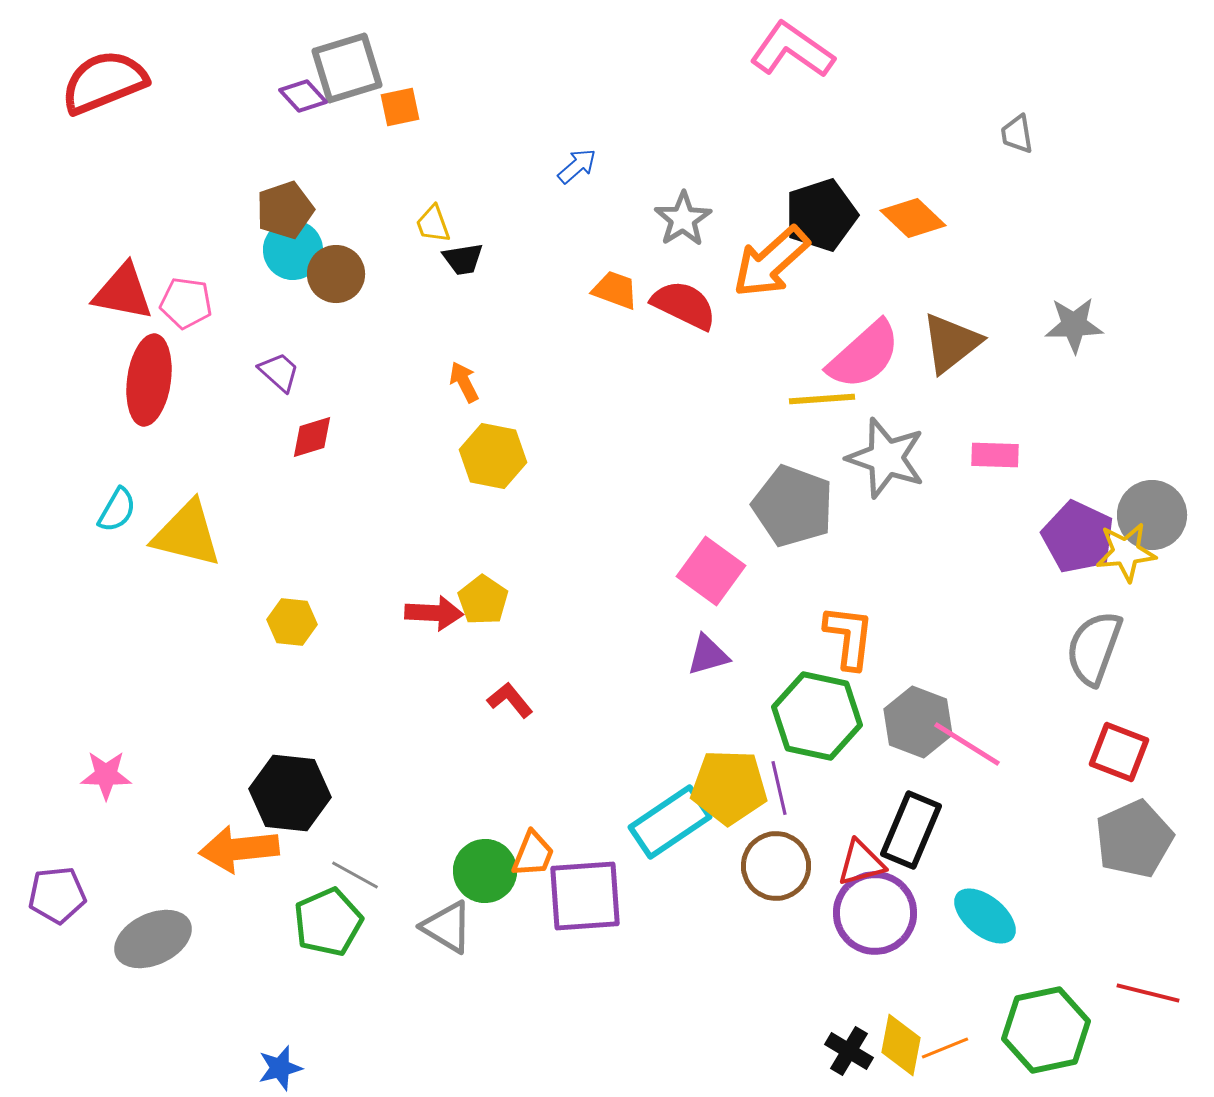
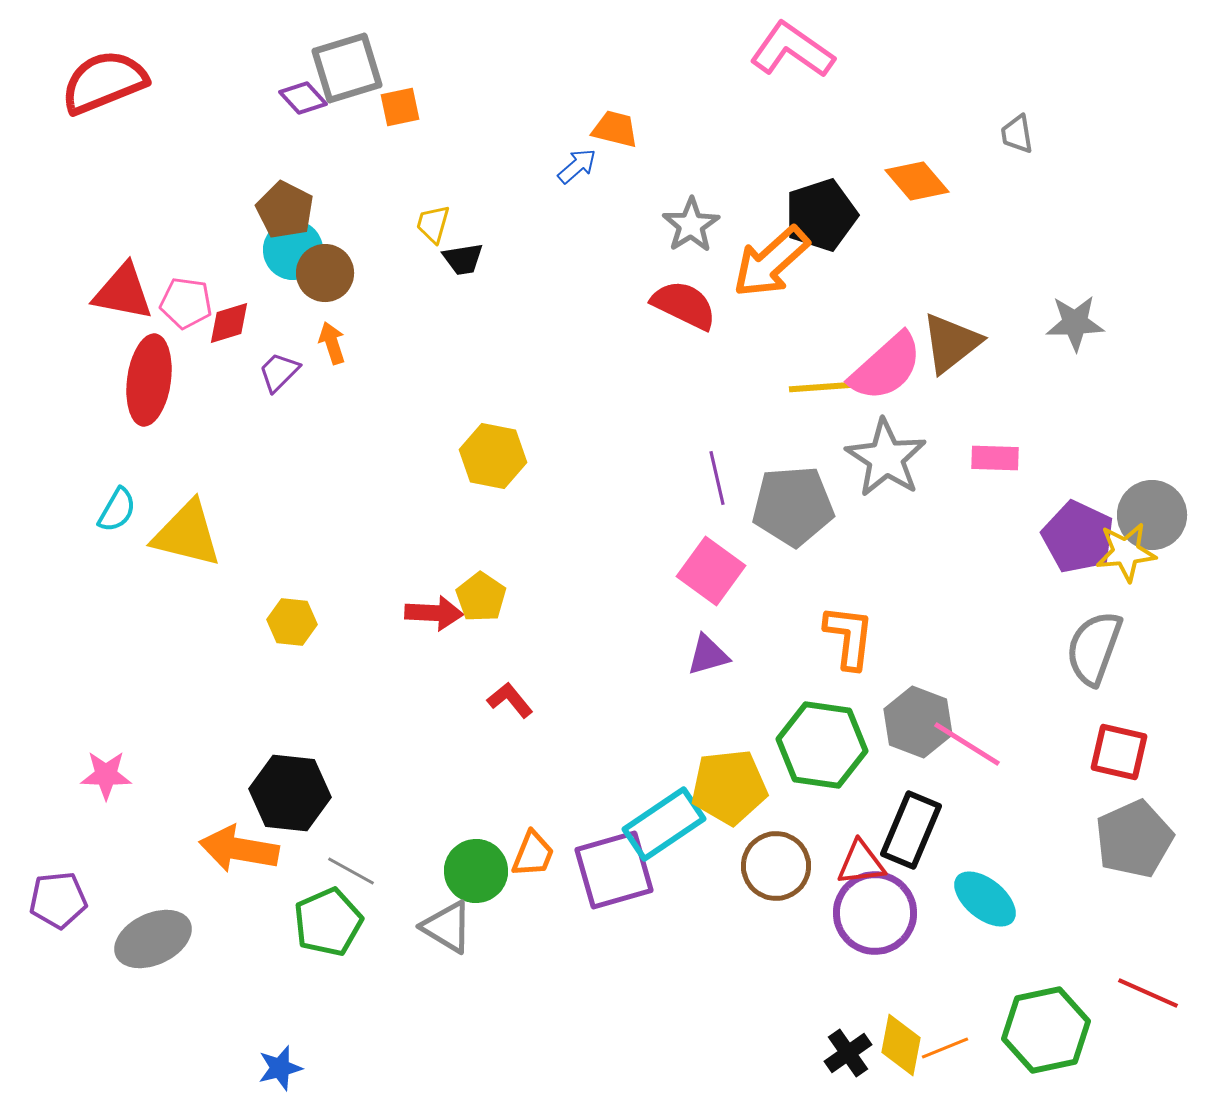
purple diamond at (303, 96): moved 2 px down
brown pentagon at (285, 210): rotated 26 degrees counterclockwise
orange diamond at (913, 218): moved 4 px right, 37 px up; rotated 6 degrees clockwise
gray star at (683, 219): moved 8 px right, 6 px down
yellow trapezoid at (433, 224): rotated 36 degrees clockwise
brown circle at (336, 274): moved 11 px left, 1 px up
orange trapezoid at (615, 290): moved 161 px up; rotated 6 degrees counterclockwise
gray star at (1074, 325): moved 1 px right, 2 px up
pink semicircle at (864, 355): moved 22 px right, 12 px down
purple trapezoid at (279, 372): rotated 87 degrees counterclockwise
orange arrow at (464, 382): moved 132 px left, 39 px up; rotated 9 degrees clockwise
yellow line at (822, 399): moved 12 px up
red diamond at (312, 437): moved 83 px left, 114 px up
pink rectangle at (995, 455): moved 3 px down
gray star at (886, 458): rotated 14 degrees clockwise
gray pentagon at (793, 506): rotated 24 degrees counterclockwise
yellow pentagon at (483, 600): moved 2 px left, 3 px up
green hexagon at (817, 716): moved 5 px right, 29 px down; rotated 4 degrees counterclockwise
red square at (1119, 752): rotated 8 degrees counterclockwise
yellow pentagon at (729, 787): rotated 8 degrees counterclockwise
purple line at (779, 788): moved 62 px left, 310 px up
cyan rectangle at (670, 822): moved 6 px left, 2 px down
orange arrow at (239, 849): rotated 16 degrees clockwise
red triangle at (861, 863): rotated 8 degrees clockwise
green circle at (485, 871): moved 9 px left
gray line at (355, 875): moved 4 px left, 4 px up
purple pentagon at (57, 895): moved 1 px right, 5 px down
purple square at (585, 896): moved 29 px right, 26 px up; rotated 12 degrees counterclockwise
cyan ellipse at (985, 916): moved 17 px up
red line at (1148, 993): rotated 10 degrees clockwise
black cross at (849, 1051): moved 1 px left, 2 px down; rotated 24 degrees clockwise
